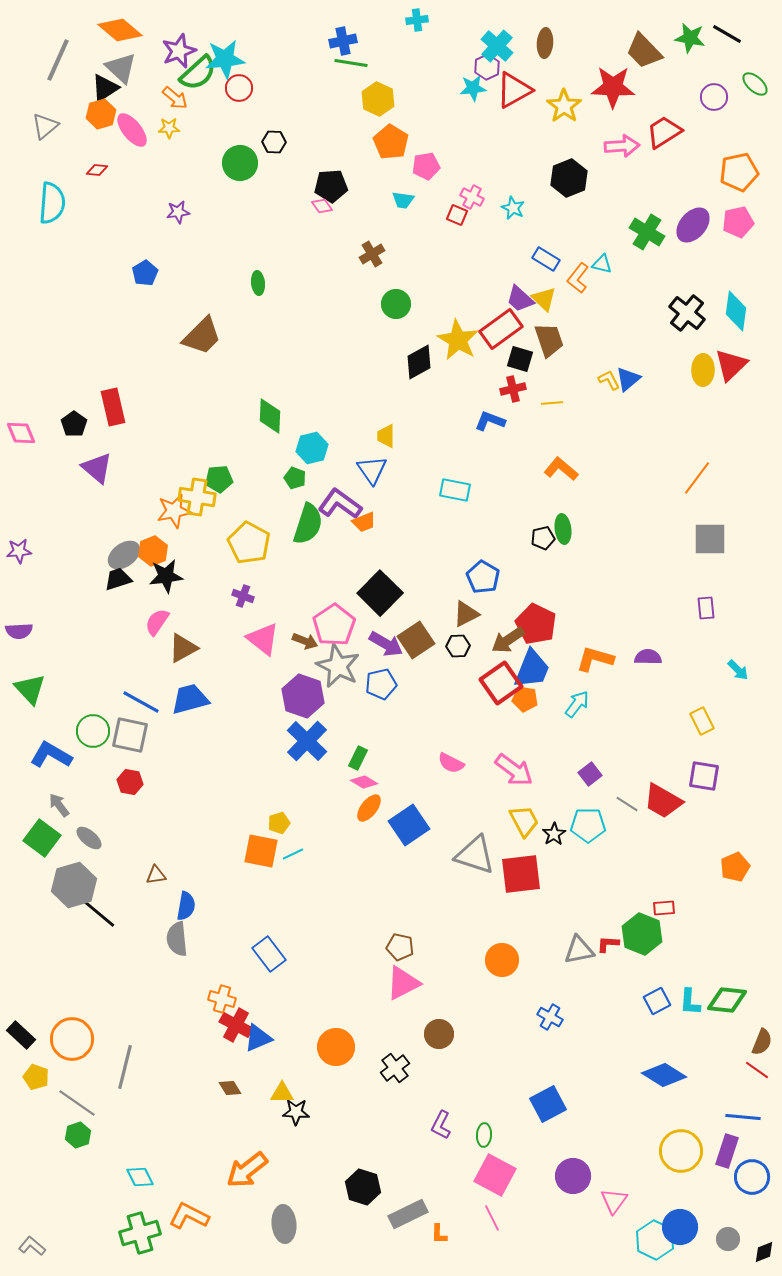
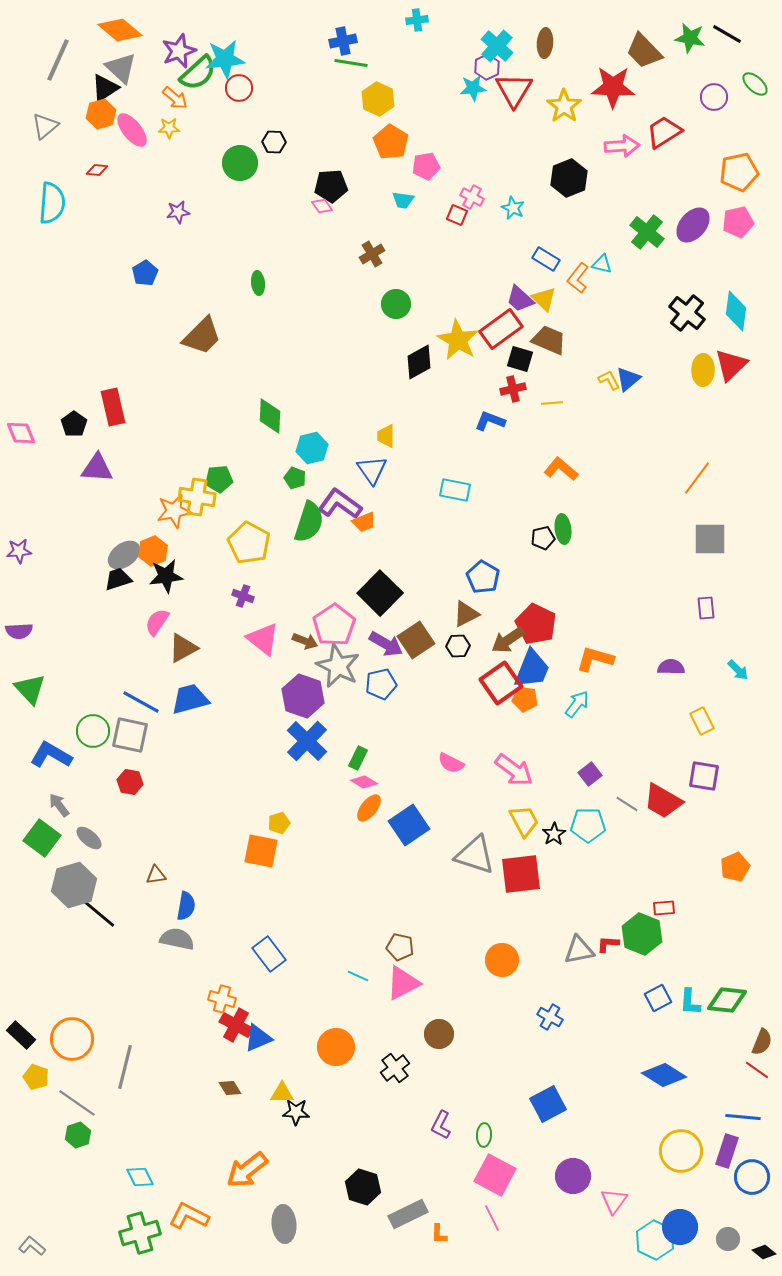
red triangle at (514, 90): rotated 30 degrees counterclockwise
green cross at (647, 232): rotated 8 degrees clockwise
brown trapezoid at (549, 340): rotated 48 degrees counterclockwise
purple triangle at (97, 468): rotated 36 degrees counterclockwise
green semicircle at (308, 524): moved 1 px right, 2 px up
purple semicircle at (648, 657): moved 23 px right, 10 px down
cyan line at (293, 854): moved 65 px right, 122 px down; rotated 50 degrees clockwise
gray semicircle at (177, 939): rotated 108 degrees clockwise
blue square at (657, 1001): moved 1 px right, 3 px up
black diamond at (764, 1252): rotated 60 degrees clockwise
